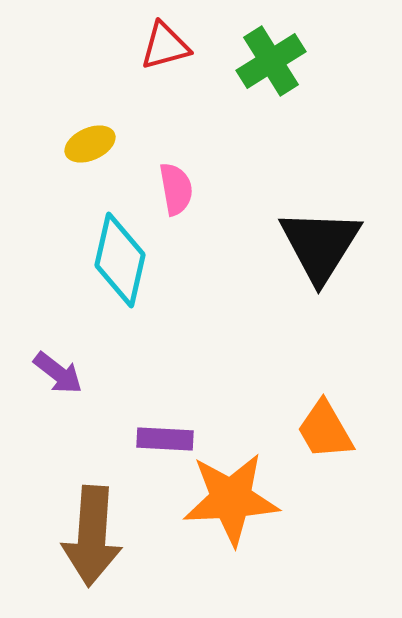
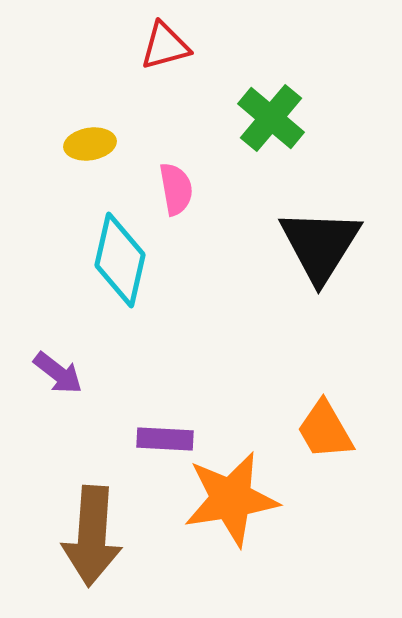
green cross: moved 57 px down; rotated 18 degrees counterclockwise
yellow ellipse: rotated 15 degrees clockwise
orange star: rotated 6 degrees counterclockwise
